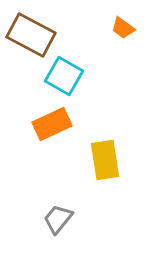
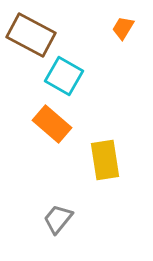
orange trapezoid: rotated 85 degrees clockwise
orange rectangle: rotated 66 degrees clockwise
